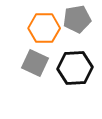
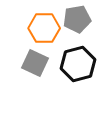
black hexagon: moved 3 px right, 4 px up; rotated 12 degrees counterclockwise
